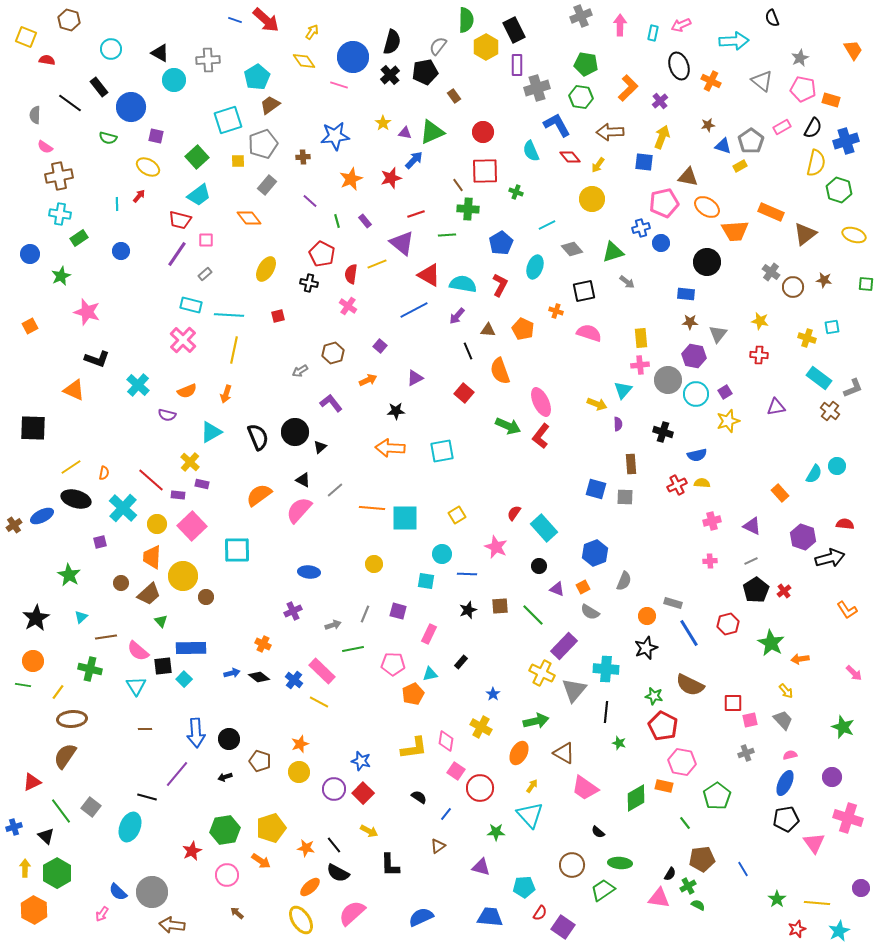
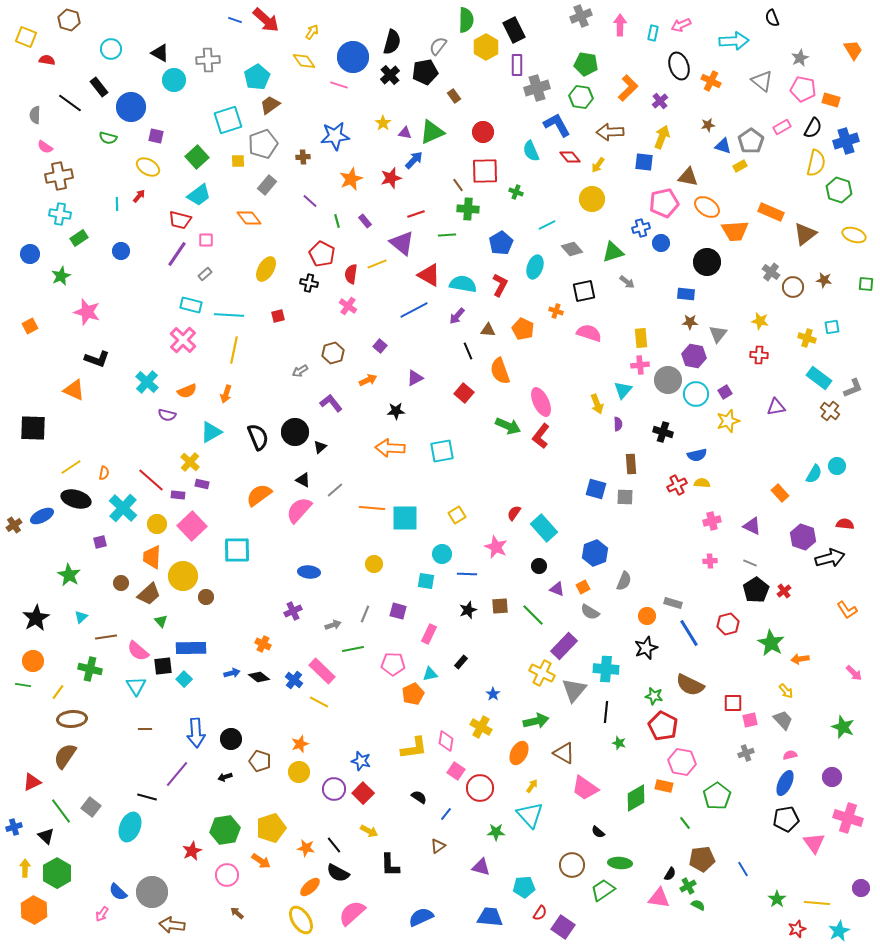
cyan cross at (138, 385): moved 9 px right, 3 px up
yellow arrow at (597, 404): rotated 48 degrees clockwise
gray line at (751, 561): moved 1 px left, 2 px down; rotated 48 degrees clockwise
black circle at (229, 739): moved 2 px right
